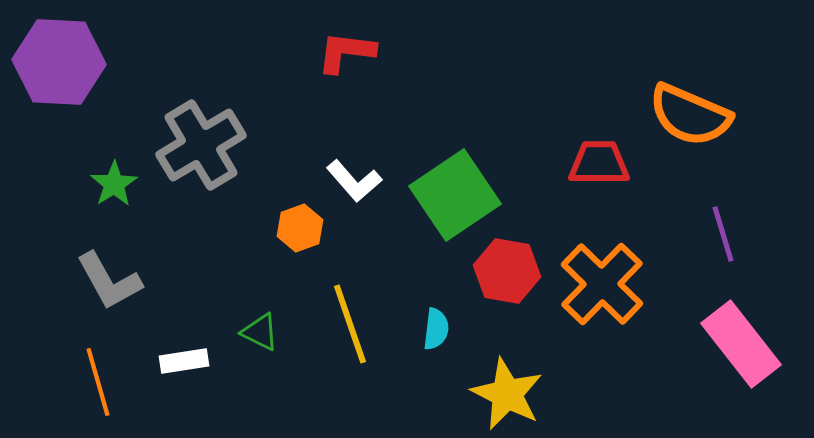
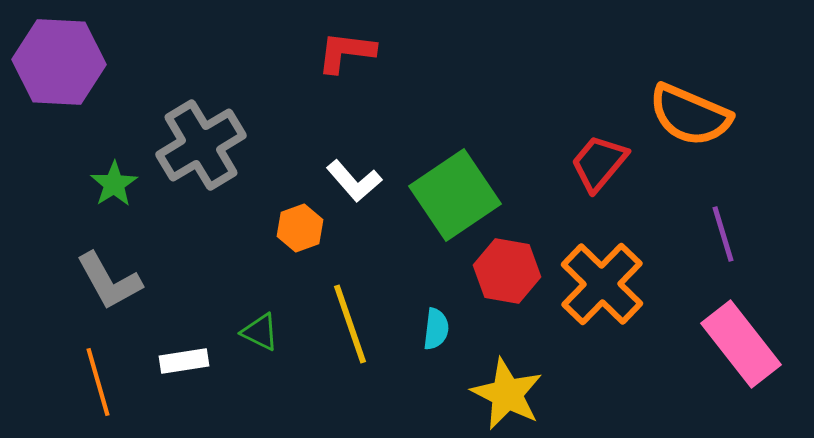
red trapezoid: rotated 50 degrees counterclockwise
